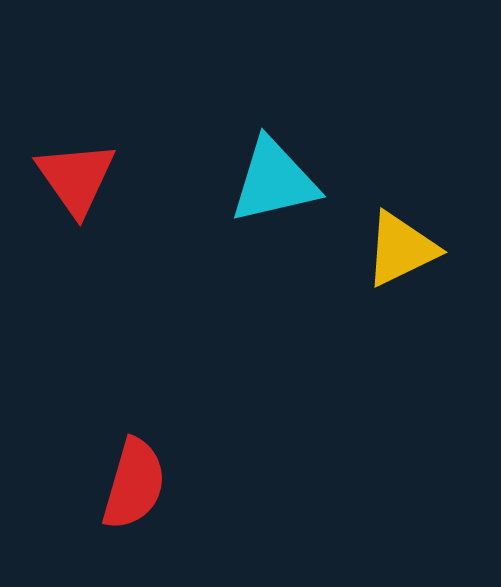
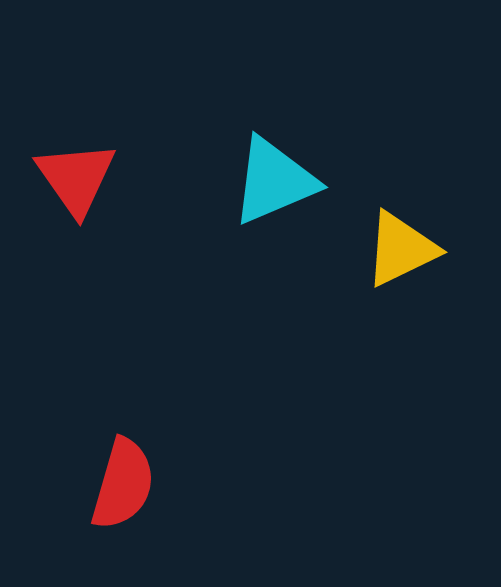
cyan triangle: rotated 10 degrees counterclockwise
red semicircle: moved 11 px left
